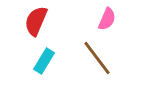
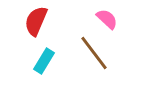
pink semicircle: rotated 70 degrees counterclockwise
brown line: moved 3 px left, 5 px up
